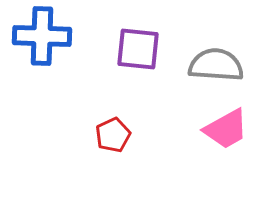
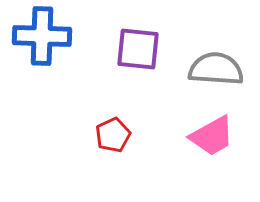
gray semicircle: moved 4 px down
pink trapezoid: moved 14 px left, 7 px down
